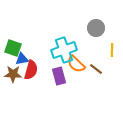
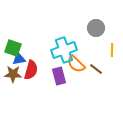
blue triangle: moved 3 px left
